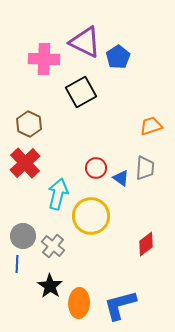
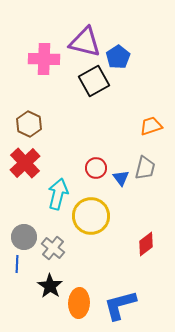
purple triangle: rotated 12 degrees counterclockwise
black square: moved 13 px right, 11 px up
gray trapezoid: rotated 10 degrees clockwise
blue triangle: rotated 18 degrees clockwise
gray circle: moved 1 px right, 1 px down
gray cross: moved 2 px down
